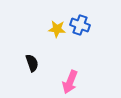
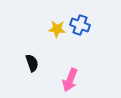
pink arrow: moved 2 px up
